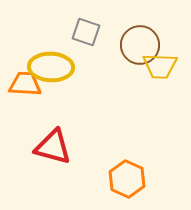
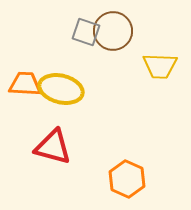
brown circle: moved 27 px left, 14 px up
yellow ellipse: moved 10 px right, 22 px down; rotated 12 degrees clockwise
